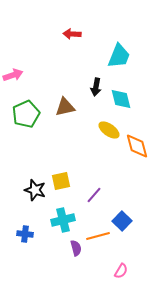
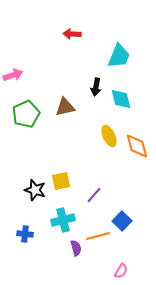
yellow ellipse: moved 6 px down; rotated 30 degrees clockwise
